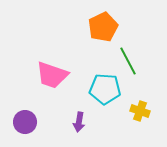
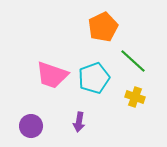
green line: moved 5 px right; rotated 20 degrees counterclockwise
cyan pentagon: moved 11 px left, 11 px up; rotated 24 degrees counterclockwise
yellow cross: moved 5 px left, 14 px up
purple circle: moved 6 px right, 4 px down
